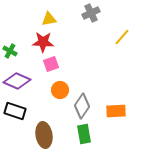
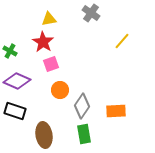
gray cross: rotated 30 degrees counterclockwise
yellow line: moved 4 px down
red star: rotated 30 degrees clockwise
